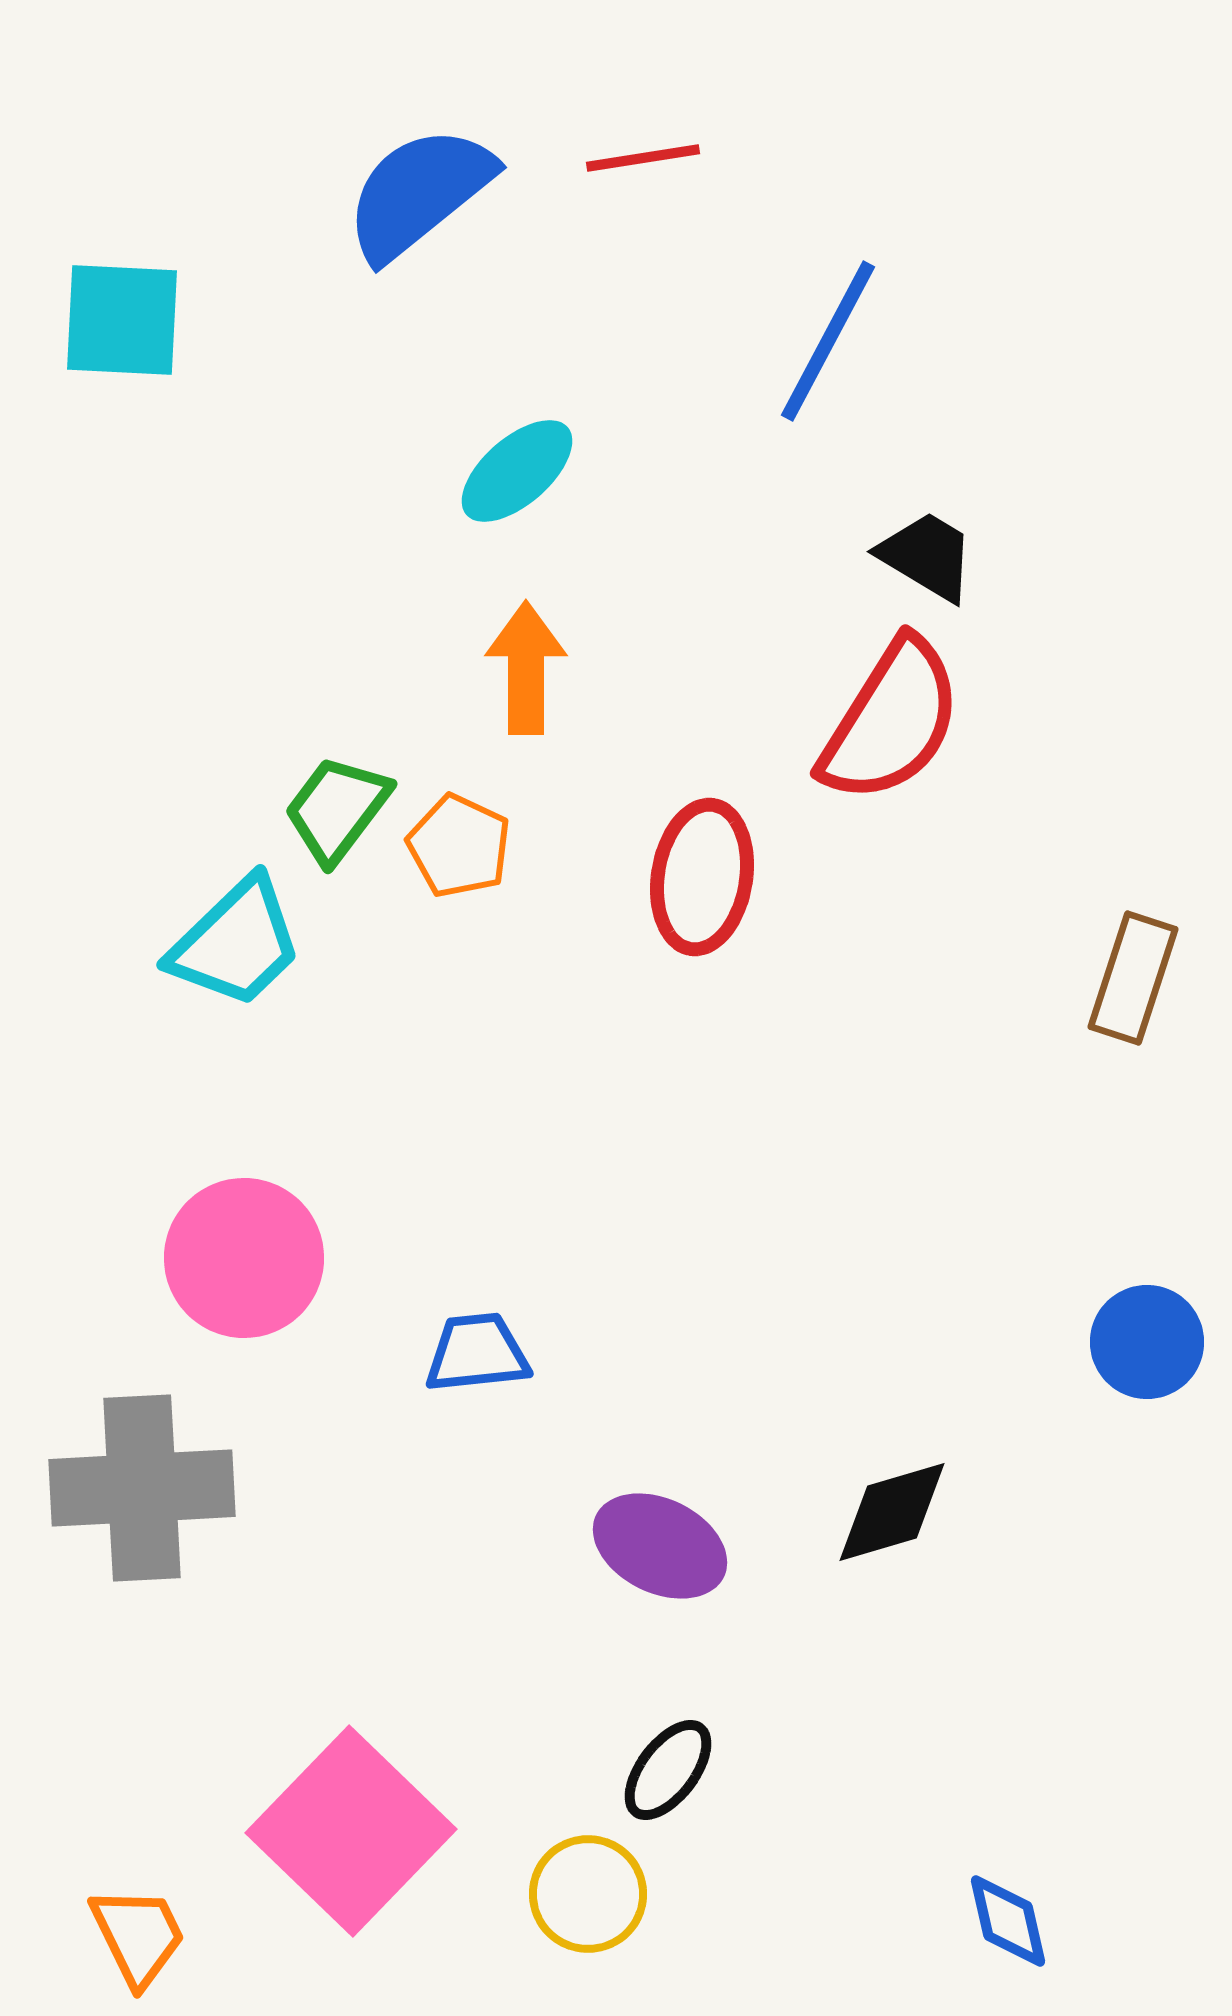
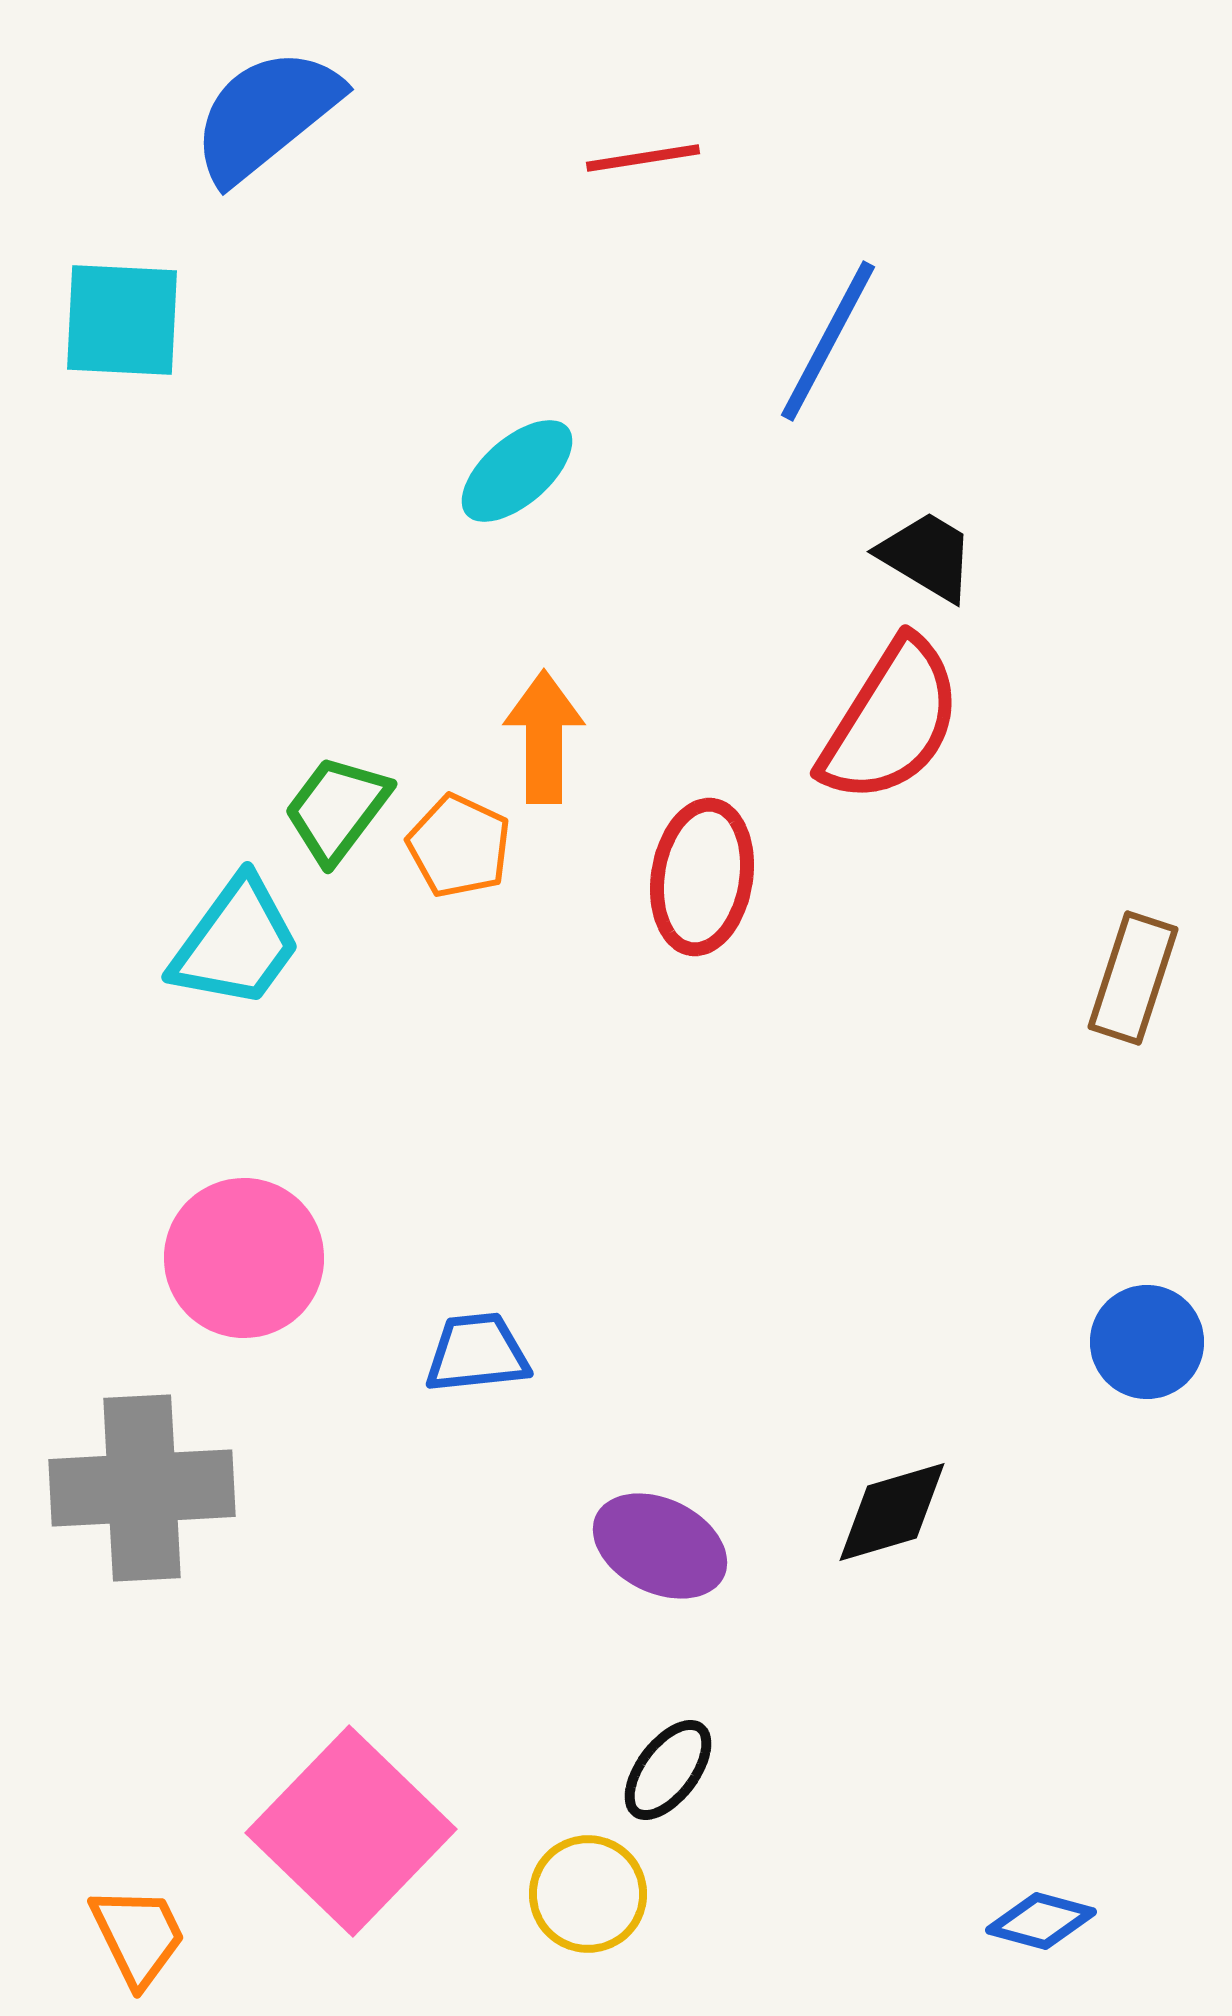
blue semicircle: moved 153 px left, 78 px up
orange arrow: moved 18 px right, 69 px down
cyan trapezoid: rotated 10 degrees counterclockwise
blue diamond: moved 33 px right; rotated 62 degrees counterclockwise
